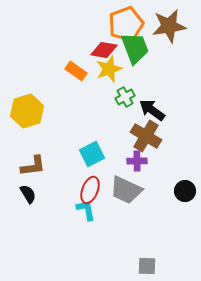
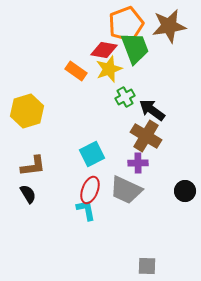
purple cross: moved 1 px right, 2 px down
